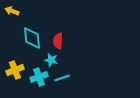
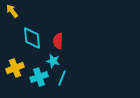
yellow arrow: rotated 32 degrees clockwise
cyan star: moved 2 px right, 1 px down
yellow cross: moved 2 px up
cyan line: rotated 49 degrees counterclockwise
